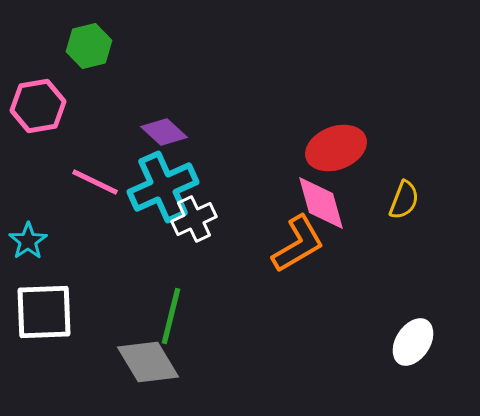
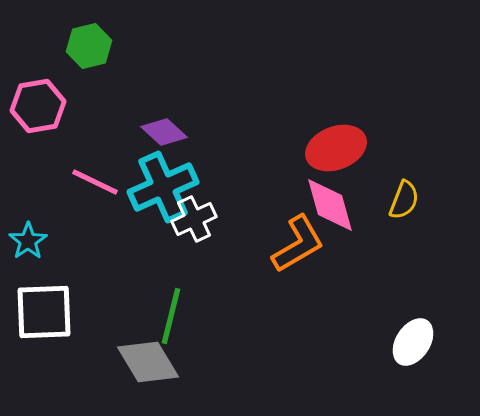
pink diamond: moved 9 px right, 2 px down
